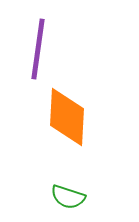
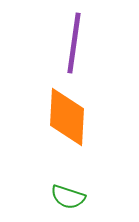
purple line: moved 36 px right, 6 px up
